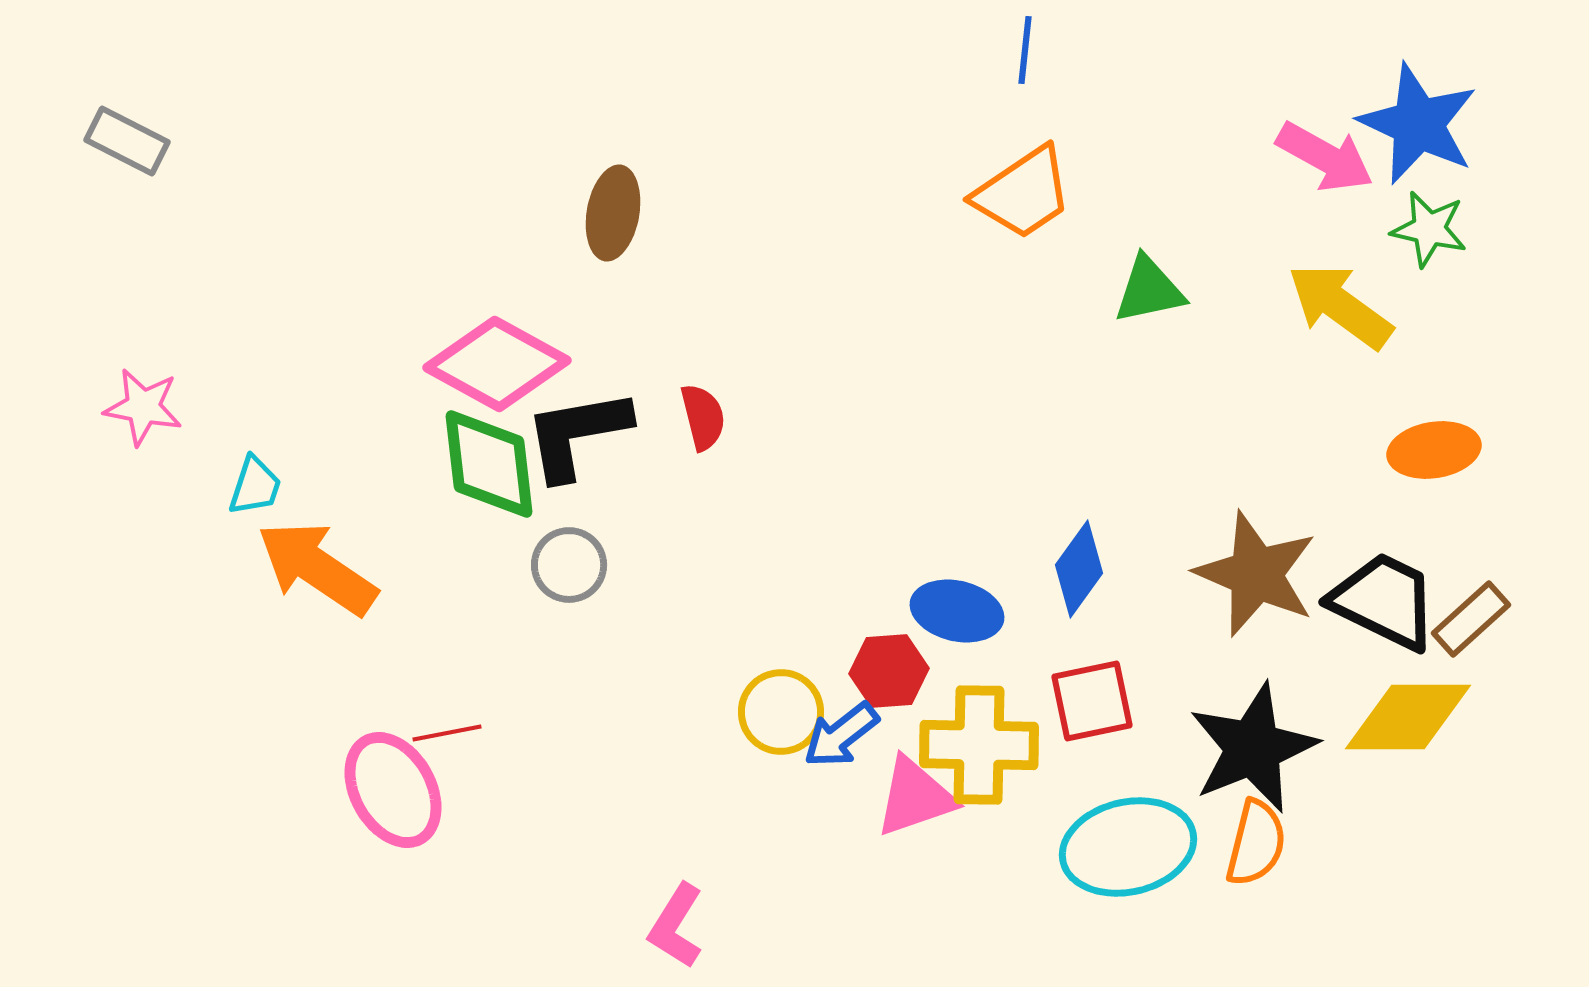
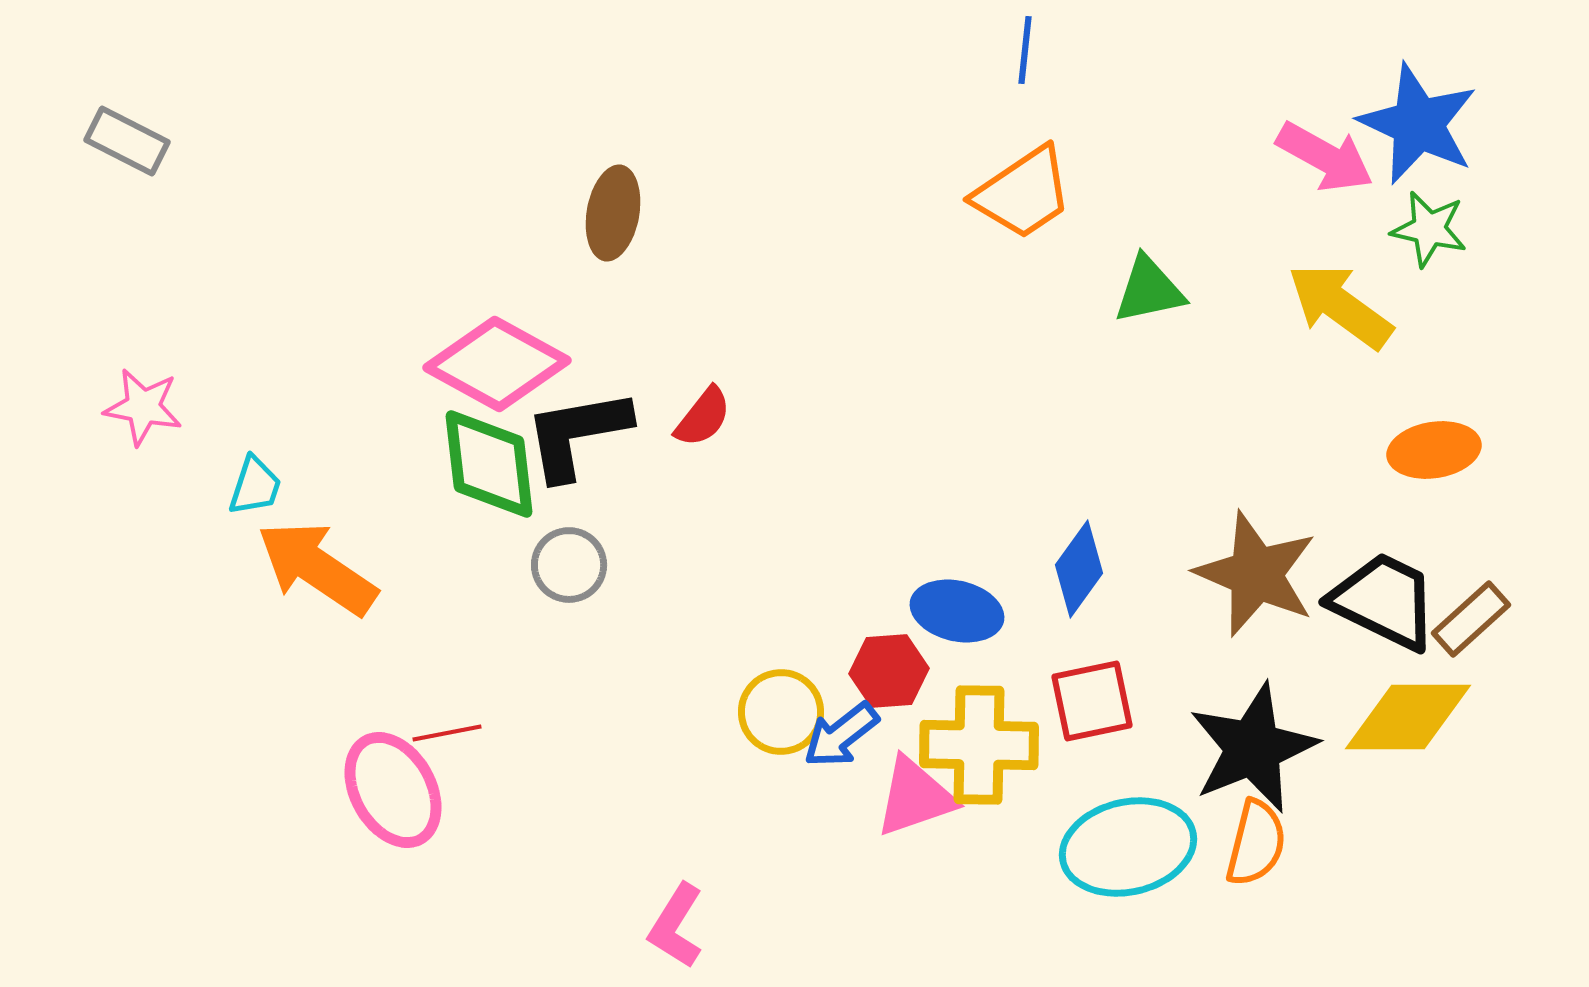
red semicircle: rotated 52 degrees clockwise
